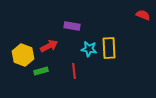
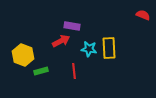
red arrow: moved 12 px right, 5 px up
